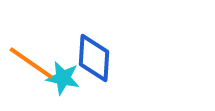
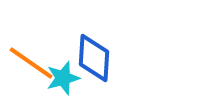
cyan star: rotated 28 degrees counterclockwise
